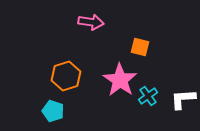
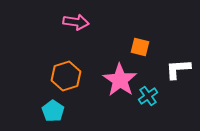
pink arrow: moved 15 px left
white L-shape: moved 5 px left, 30 px up
cyan pentagon: rotated 15 degrees clockwise
